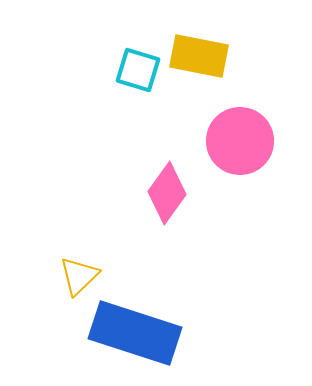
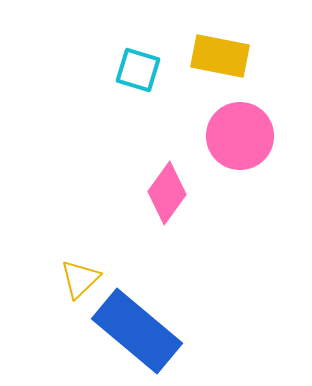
yellow rectangle: moved 21 px right
pink circle: moved 5 px up
yellow triangle: moved 1 px right, 3 px down
blue rectangle: moved 2 px right, 2 px up; rotated 22 degrees clockwise
